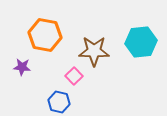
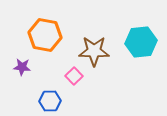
blue hexagon: moved 9 px left, 1 px up; rotated 15 degrees counterclockwise
